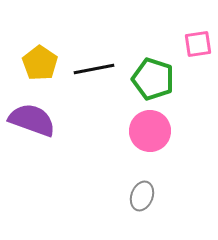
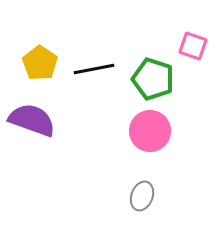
pink square: moved 5 px left, 2 px down; rotated 28 degrees clockwise
